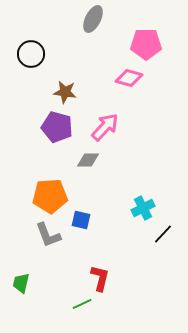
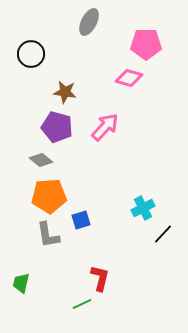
gray ellipse: moved 4 px left, 3 px down
gray diamond: moved 47 px left; rotated 40 degrees clockwise
orange pentagon: moved 1 px left
blue square: rotated 30 degrees counterclockwise
gray L-shape: rotated 12 degrees clockwise
